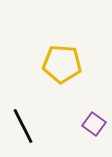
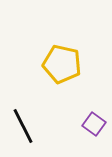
yellow pentagon: rotated 9 degrees clockwise
